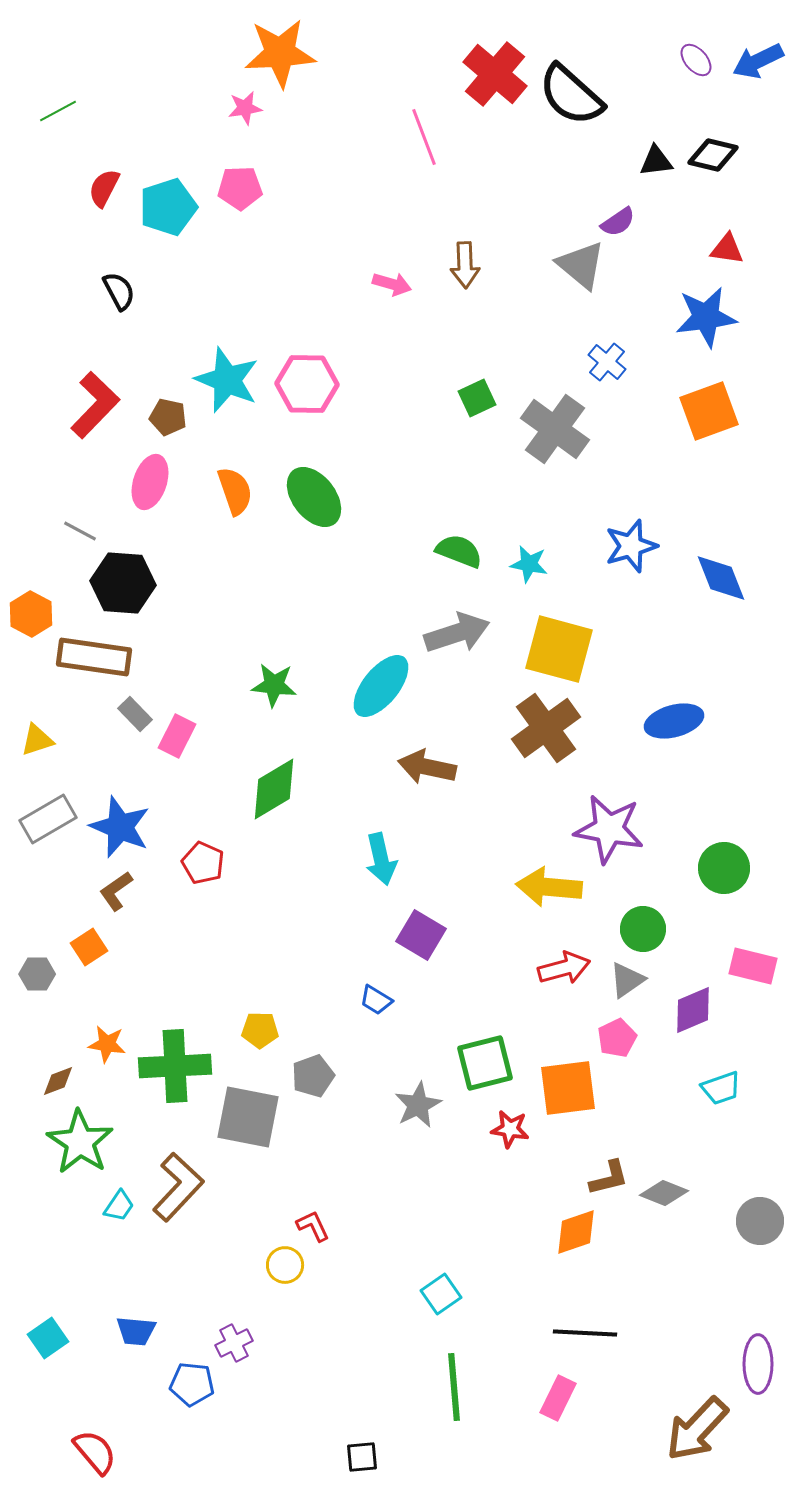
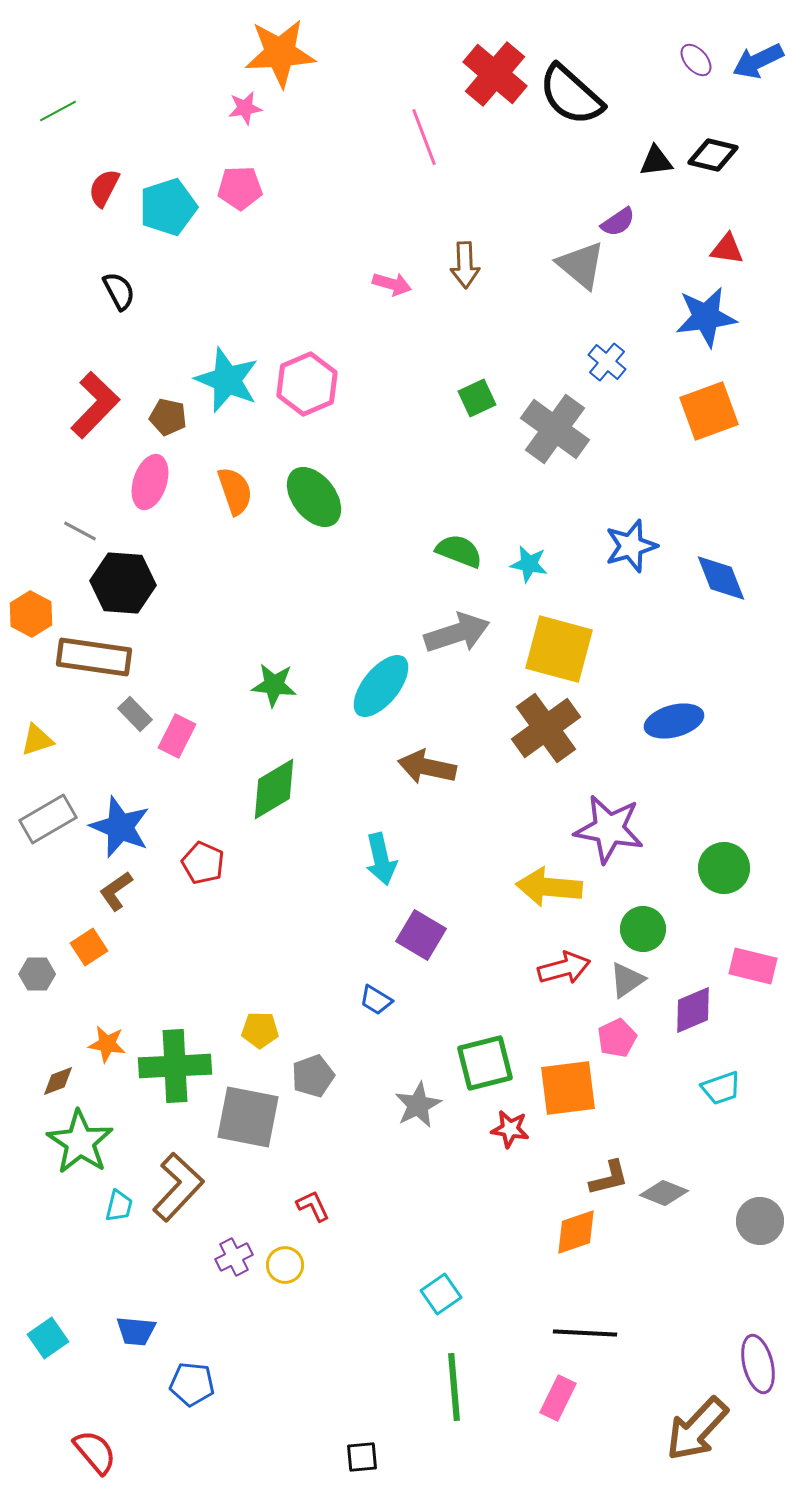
pink hexagon at (307, 384): rotated 24 degrees counterclockwise
cyan trapezoid at (119, 1206): rotated 20 degrees counterclockwise
red L-shape at (313, 1226): moved 20 px up
purple cross at (234, 1343): moved 86 px up
purple ellipse at (758, 1364): rotated 14 degrees counterclockwise
